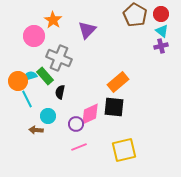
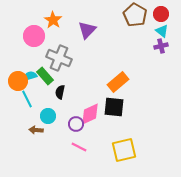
pink line: rotated 49 degrees clockwise
